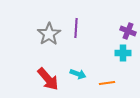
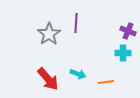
purple line: moved 5 px up
orange line: moved 1 px left, 1 px up
